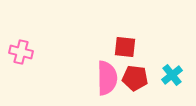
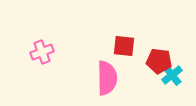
red square: moved 1 px left, 1 px up
pink cross: moved 21 px right; rotated 35 degrees counterclockwise
red pentagon: moved 24 px right, 17 px up
